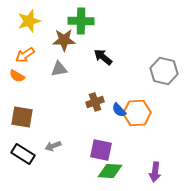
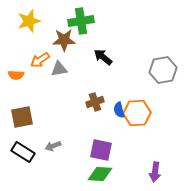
green cross: rotated 10 degrees counterclockwise
orange arrow: moved 15 px right, 5 px down
gray hexagon: moved 1 px left, 1 px up; rotated 24 degrees counterclockwise
orange semicircle: moved 1 px left, 1 px up; rotated 28 degrees counterclockwise
blue semicircle: rotated 28 degrees clockwise
brown square: rotated 20 degrees counterclockwise
black rectangle: moved 2 px up
green diamond: moved 10 px left, 3 px down
